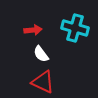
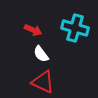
red arrow: rotated 30 degrees clockwise
